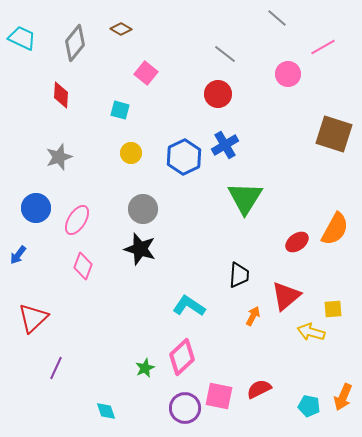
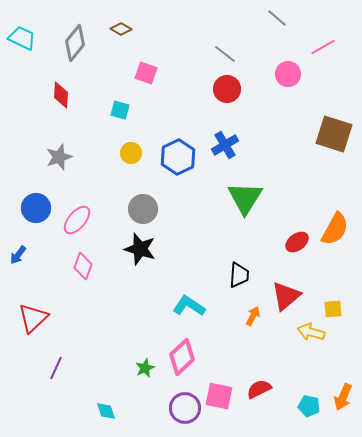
pink square at (146, 73): rotated 20 degrees counterclockwise
red circle at (218, 94): moved 9 px right, 5 px up
blue hexagon at (184, 157): moved 6 px left
pink ellipse at (77, 220): rotated 8 degrees clockwise
